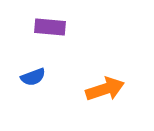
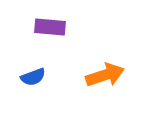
orange arrow: moved 14 px up
